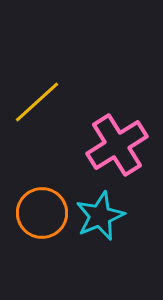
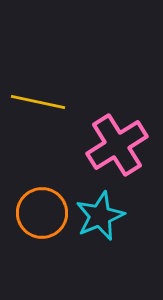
yellow line: moved 1 px right; rotated 54 degrees clockwise
